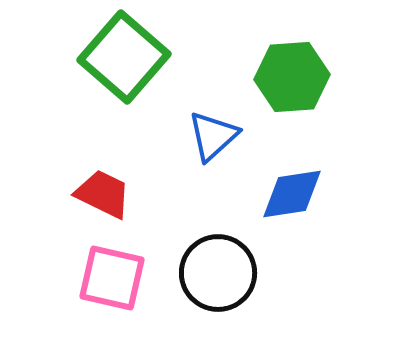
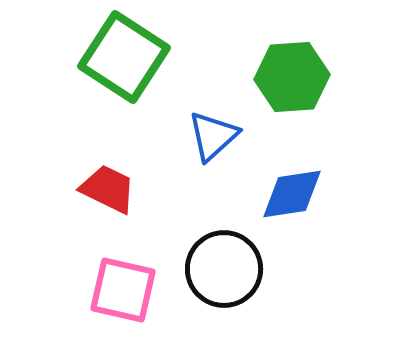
green square: rotated 8 degrees counterclockwise
red trapezoid: moved 5 px right, 5 px up
black circle: moved 6 px right, 4 px up
pink square: moved 11 px right, 12 px down
